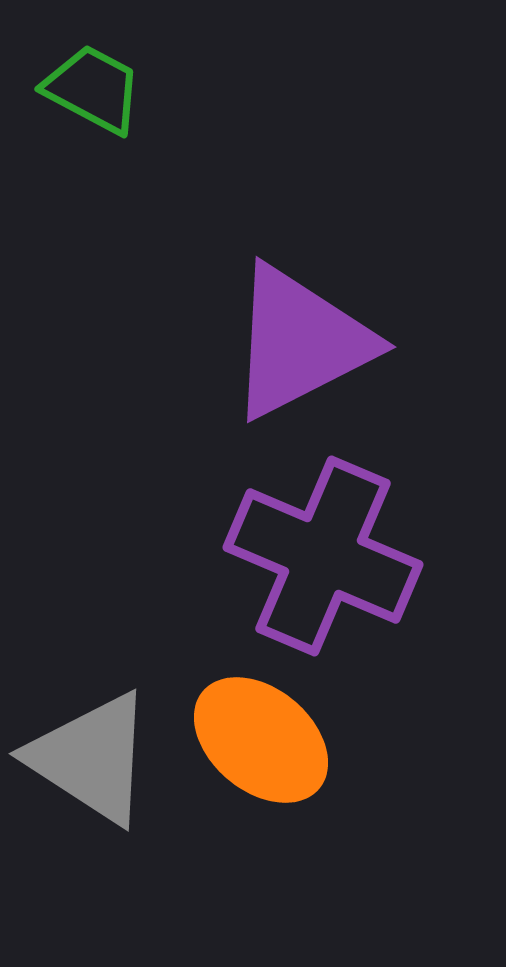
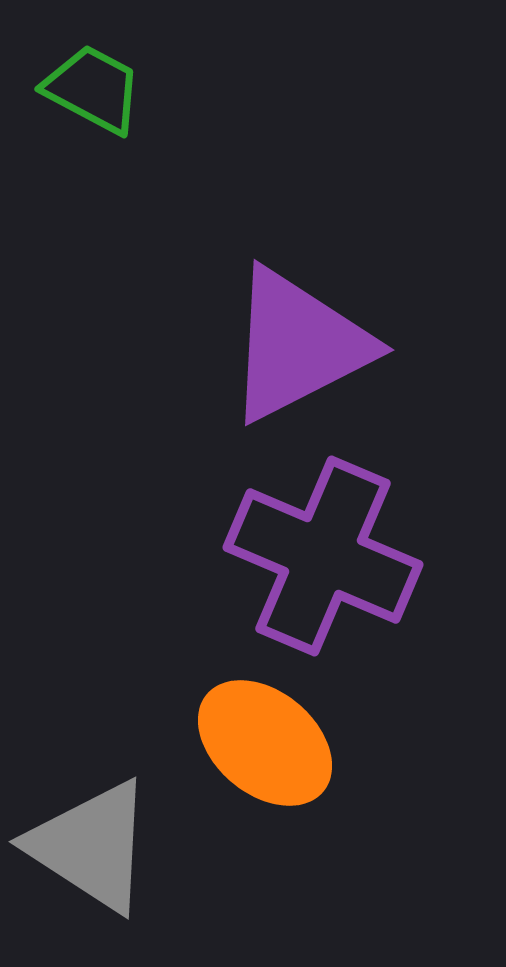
purple triangle: moved 2 px left, 3 px down
orange ellipse: moved 4 px right, 3 px down
gray triangle: moved 88 px down
